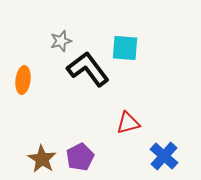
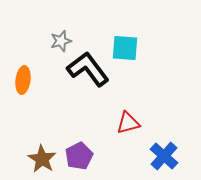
purple pentagon: moved 1 px left, 1 px up
